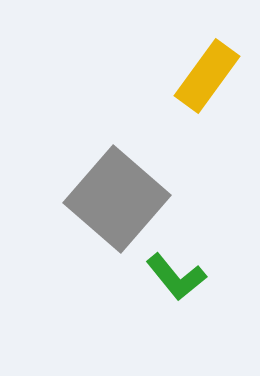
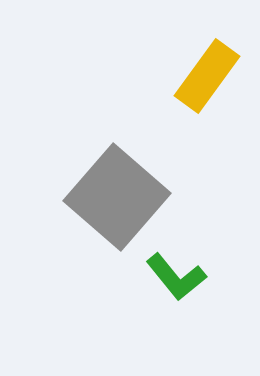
gray square: moved 2 px up
